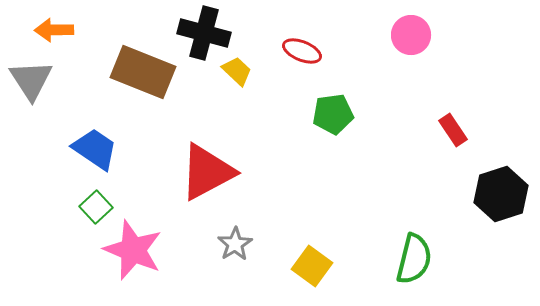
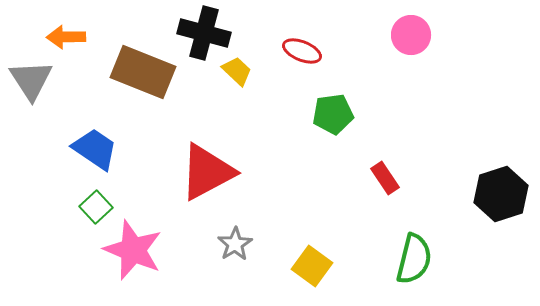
orange arrow: moved 12 px right, 7 px down
red rectangle: moved 68 px left, 48 px down
